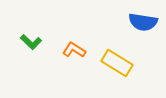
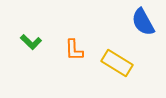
blue semicircle: rotated 52 degrees clockwise
orange L-shape: rotated 125 degrees counterclockwise
